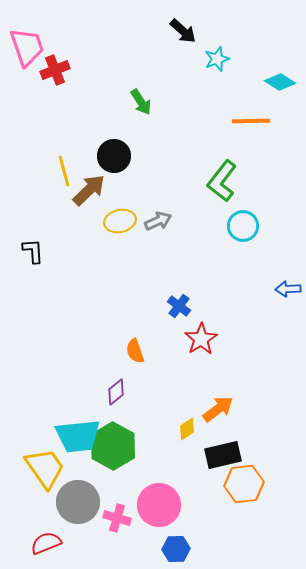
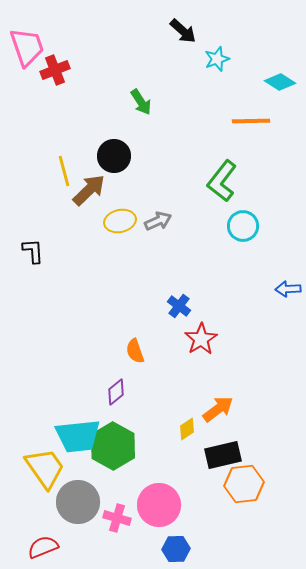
red semicircle: moved 3 px left, 4 px down
